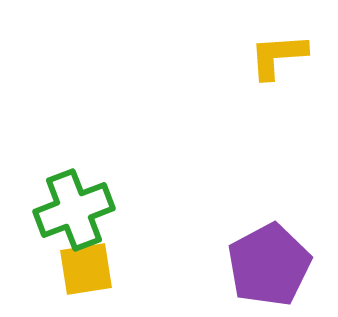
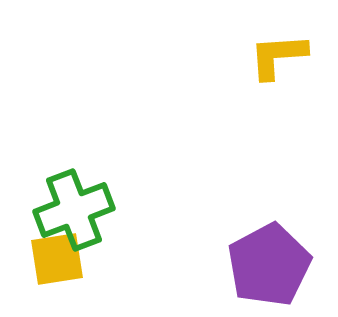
yellow square: moved 29 px left, 10 px up
